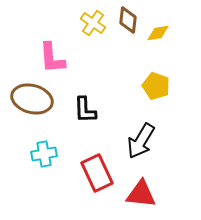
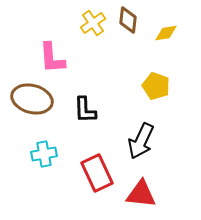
yellow cross: rotated 20 degrees clockwise
yellow diamond: moved 8 px right
black arrow: rotated 6 degrees counterclockwise
